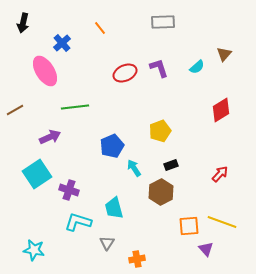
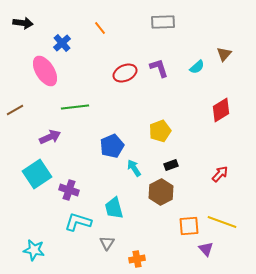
black arrow: rotated 96 degrees counterclockwise
